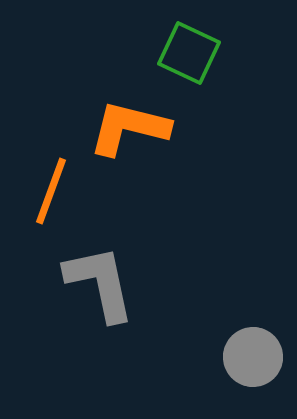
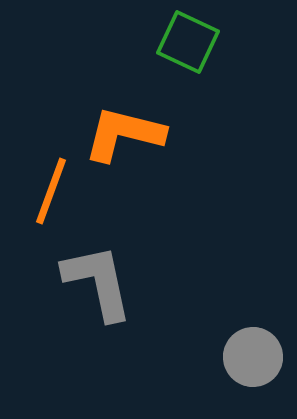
green square: moved 1 px left, 11 px up
orange L-shape: moved 5 px left, 6 px down
gray L-shape: moved 2 px left, 1 px up
